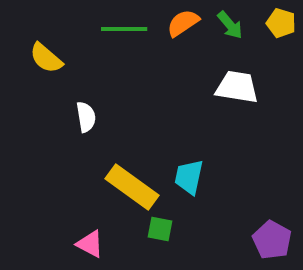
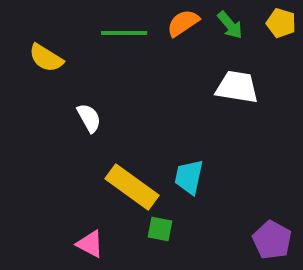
green line: moved 4 px down
yellow semicircle: rotated 9 degrees counterclockwise
white semicircle: moved 3 px right, 1 px down; rotated 20 degrees counterclockwise
